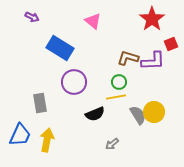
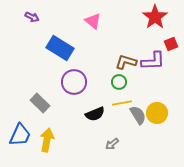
red star: moved 3 px right, 2 px up
brown L-shape: moved 2 px left, 4 px down
yellow line: moved 6 px right, 6 px down
gray rectangle: rotated 36 degrees counterclockwise
yellow circle: moved 3 px right, 1 px down
